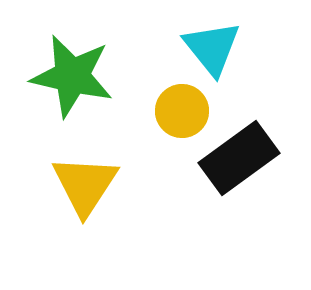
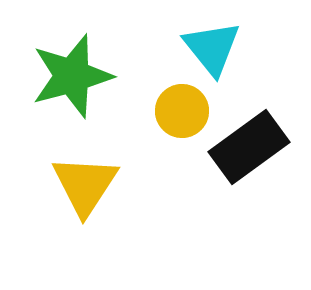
green star: rotated 28 degrees counterclockwise
black rectangle: moved 10 px right, 11 px up
